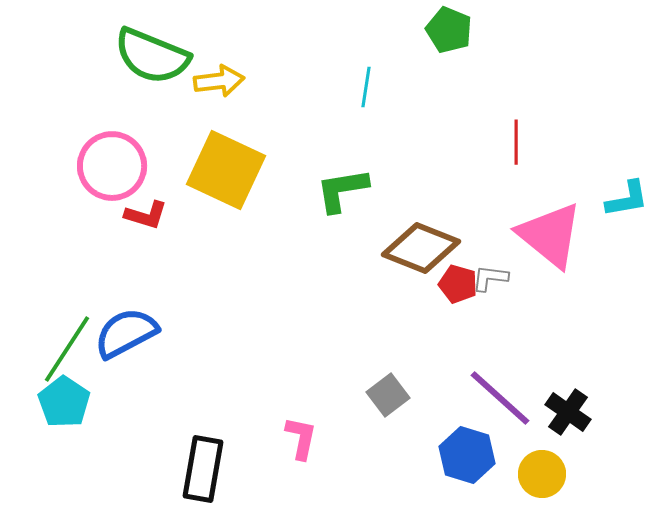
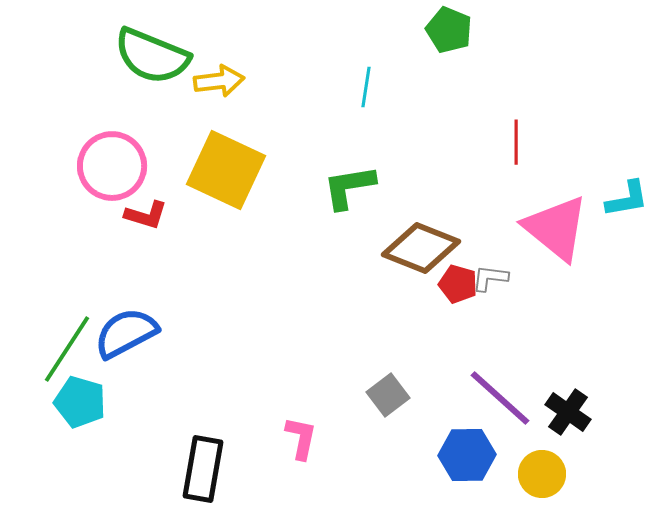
green L-shape: moved 7 px right, 3 px up
pink triangle: moved 6 px right, 7 px up
cyan pentagon: moved 16 px right; rotated 18 degrees counterclockwise
blue hexagon: rotated 18 degrees counterclockwise
